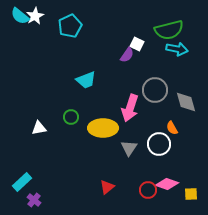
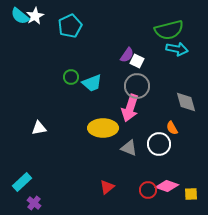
white square: moved 17 px down
cyan trapezoid: moved 6 px right, 3 px down
gray circle: moved 18 px left, 4 px up
green circle: moved 40 px up
gray triangle: rotated 42 degrees counterclockwise
pink diamond: moved 2 px down
purple cross: moved 3 px down
